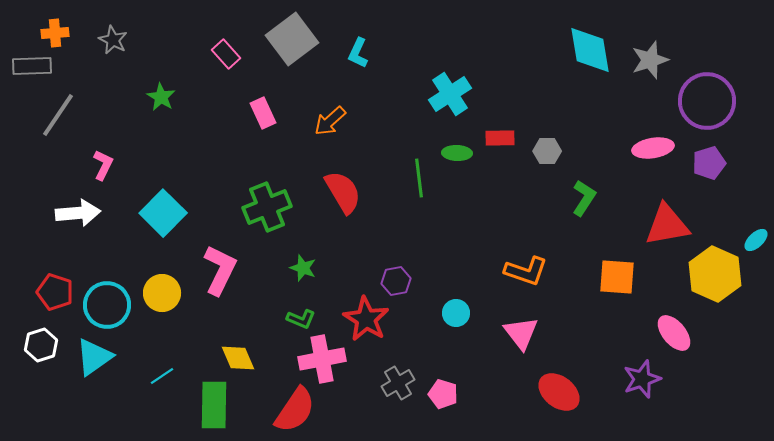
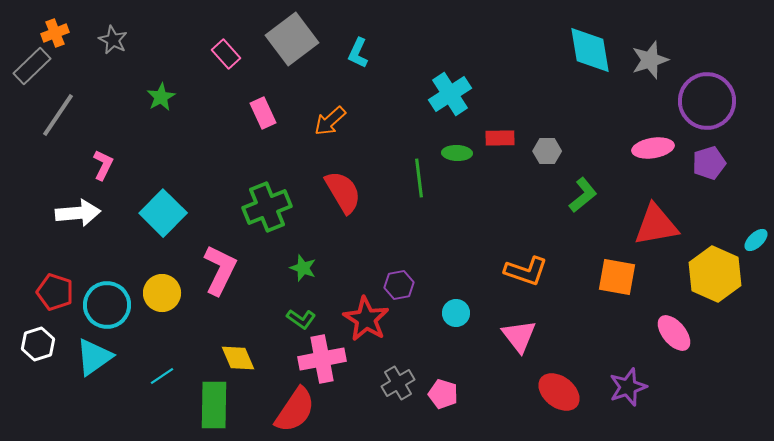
orange cross at (55, 33): rotated 16 degrees counterclockwise
gray rectangle at (32, 66): rotated 42 degrees counterclockwise
green star at (161, 97): rotated 12 degrees clockwise
green L-shape at (584, 198): moved 1 px left, 3 px up; rotated 18 degrees clockwise
red triangle at (667, 225): moved 11 px left
orange square at (617, 277): rotated 6 degrees clockwise
purple hexagon at (396, 281): moved 3 px right, 4 px down
green L-shape at (301, 319): rotated 12 degrees clockwise
pink triangle at (521, 333): moved 2 px left, 3 px down
white hexagon at (41, 345): moved 3 px left, 1 px up
purple star at (642, 379): moved 14 px left, 8 px down
